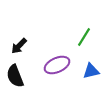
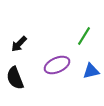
green line: moved 1 px up
black arrow: moved 2 px up
black semicircle: moved 2 px down
